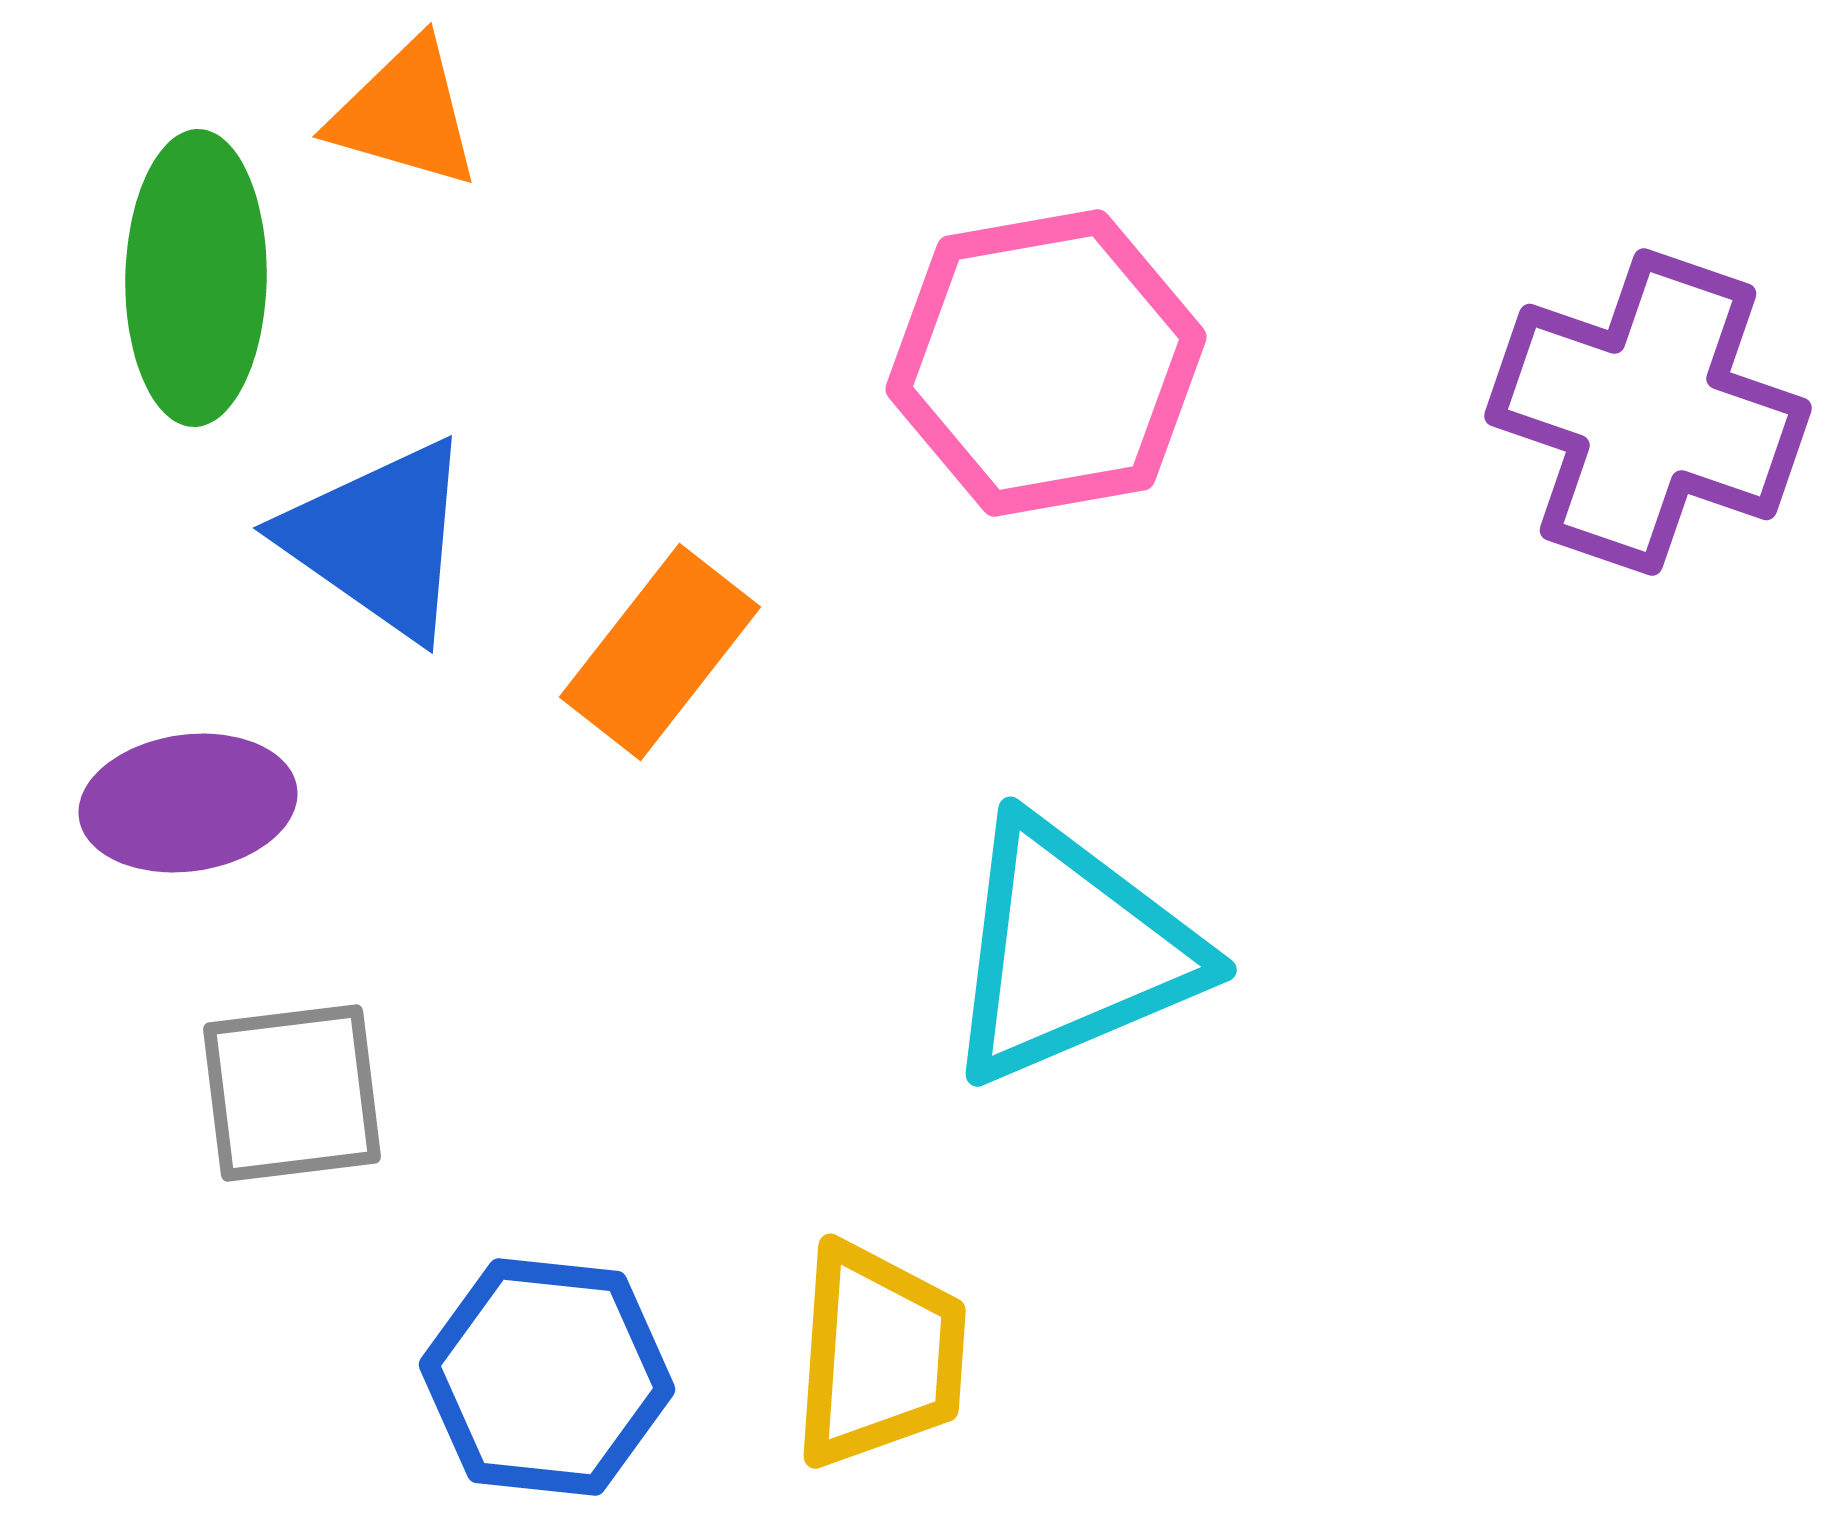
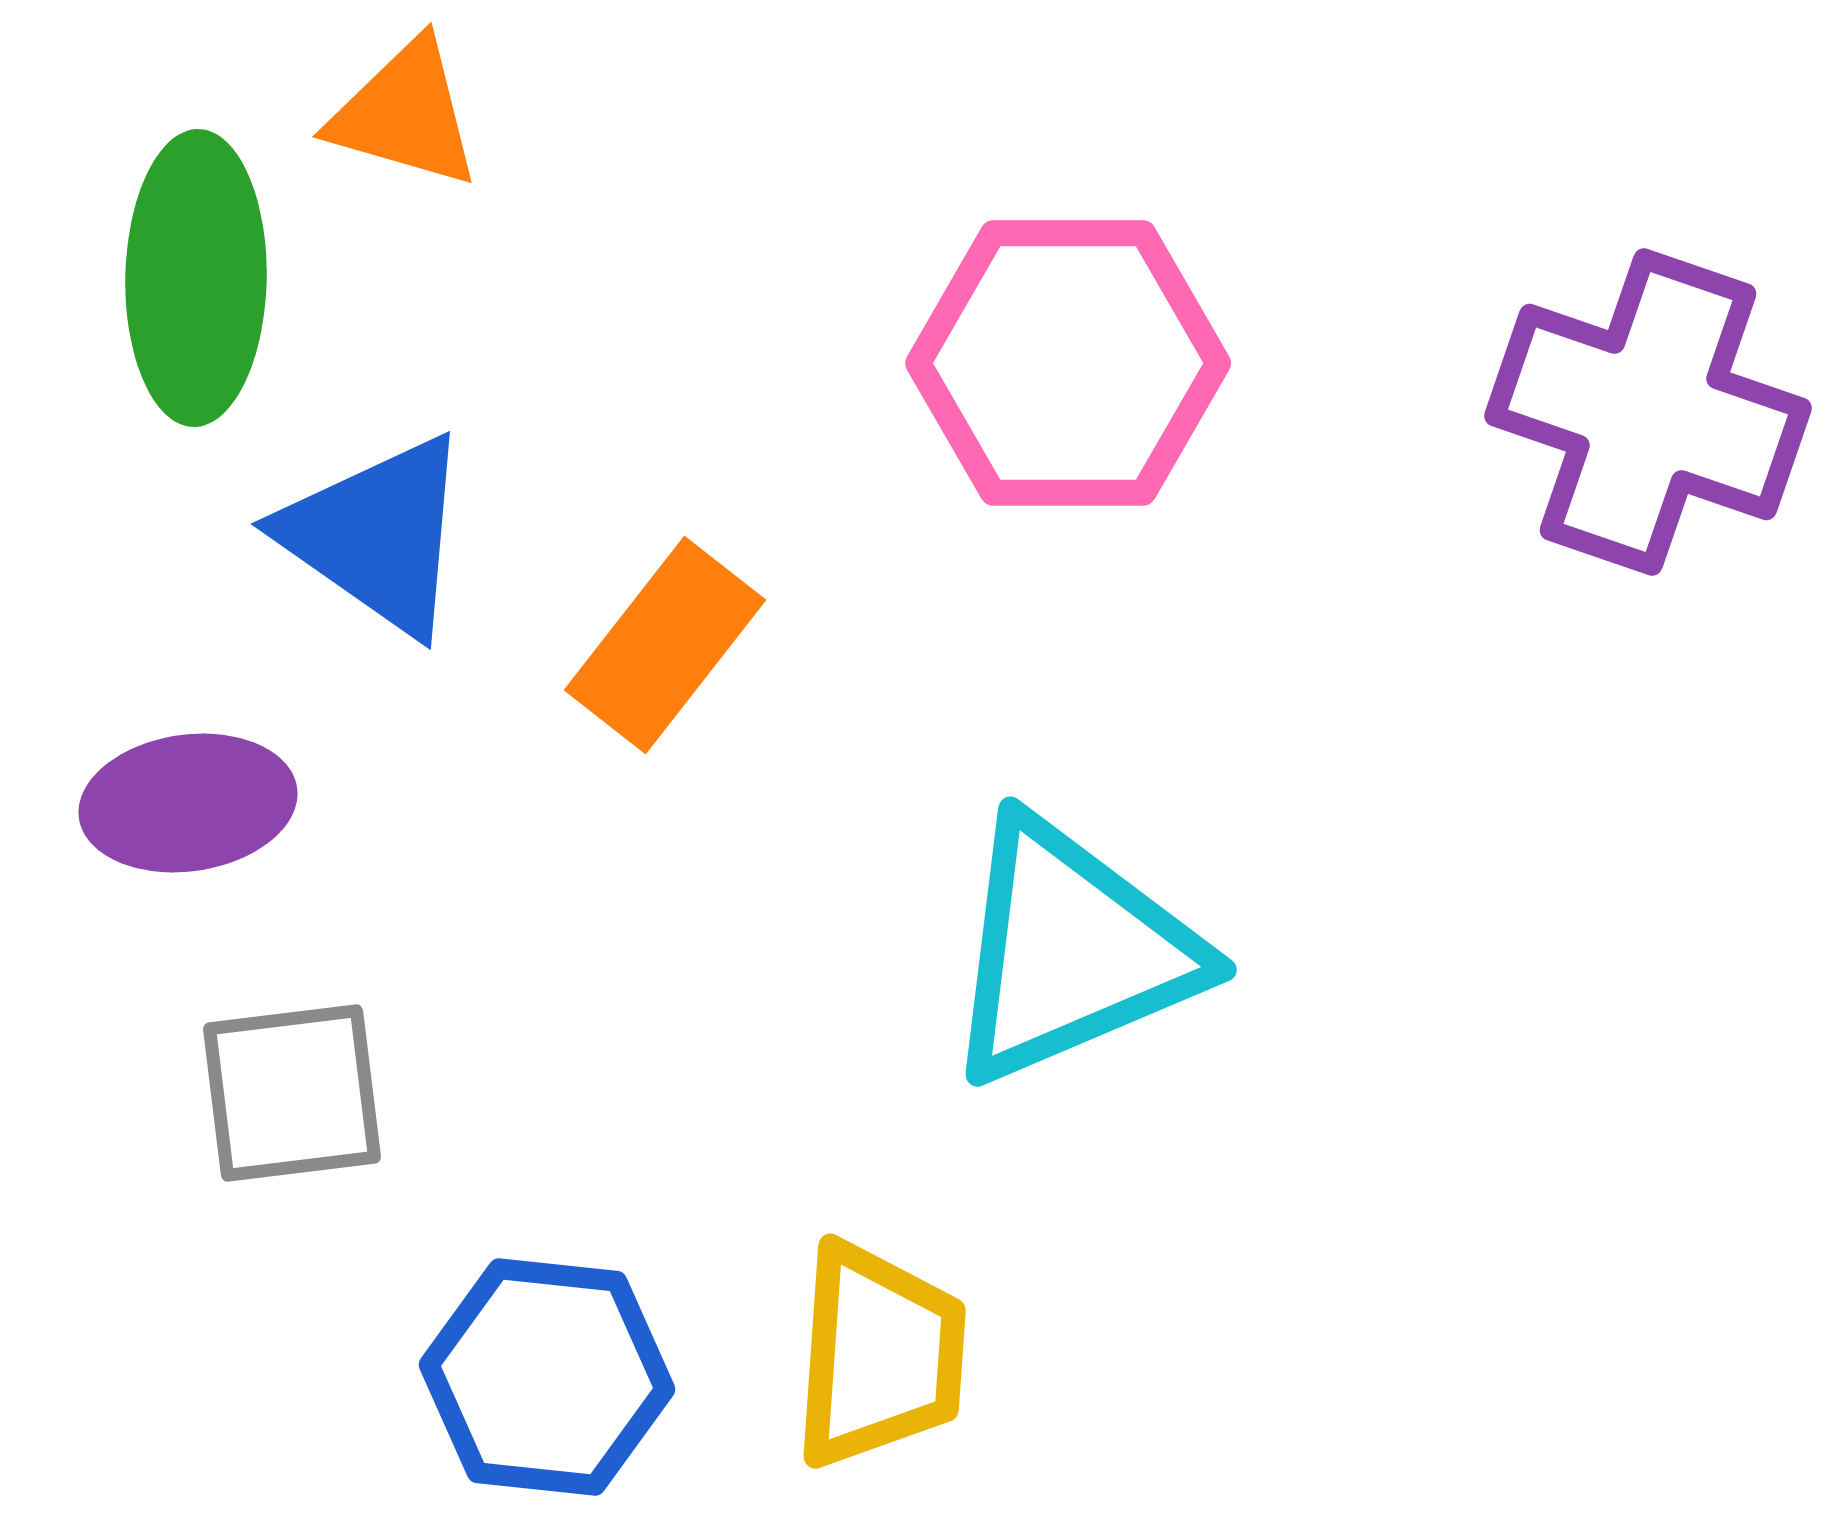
pink hexagon: moved 22 px right; rotated 10 degrees clockwise
blue triangle: moved 2 px left, 4 px up
orange rectangle: moved 5 px right, 7 px up
